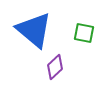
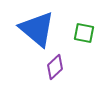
blue triangle: moved 3 px right, 1 px up
